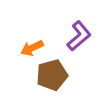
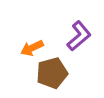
brown pentagon: moved 2 px up
